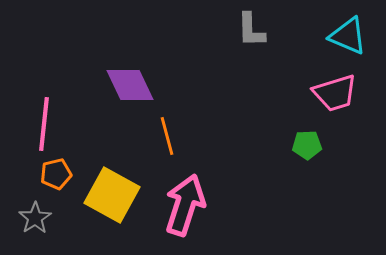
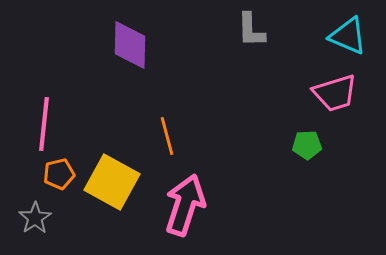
purple diamond: moved 40 px up; rotated 27 degrees clockwise
orange pentagon: moved 3 px right
yellow square: moved 13 px up
